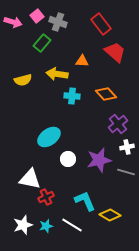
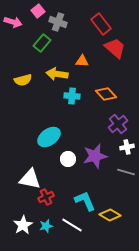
pink square: moved 1 px right, 5 px up
red trapezoid: moved 4 px up
purple star: moved 4 px left, 4 px up
white star: rotated 12 degrees counterclockwise
